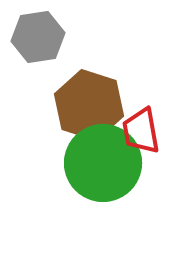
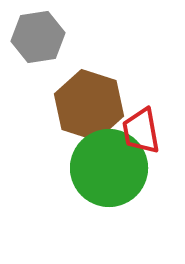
green circle: moved 6 px right, 5 px down
